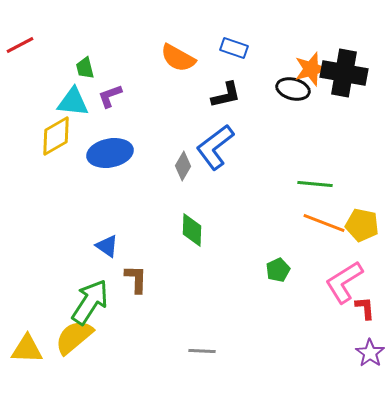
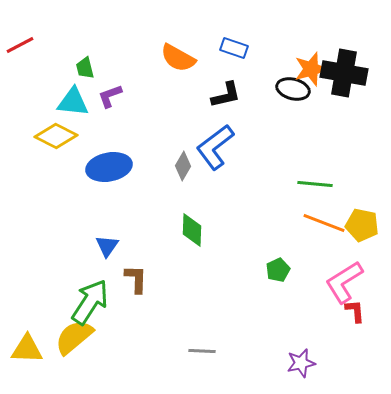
yellow diamond: rotated 57 degrees clockwise
blue ellipse: moved 1 px left, 14 px down
blue triangle: rotated 30 degrees clockwise
red L-shape: moved 10 px left, 3 px down
purple star: moved 69 px left, 10 px down; rotated 24 degrees clockwise
